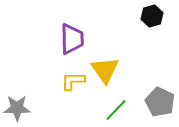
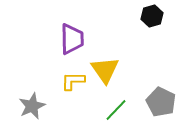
gray pentagon: moved 1 px right
gray star: moved 15 px right, 2 px up; rotated 24 degrees counterclockwise
